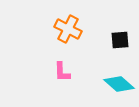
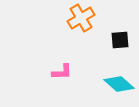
orange cross: moved 13 px right, 11 px up; rotated 32 degrees clockwise
pink L-shape: rotated 90 degrees counterclockwise
